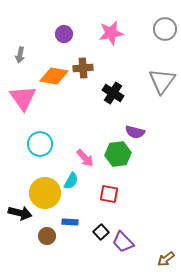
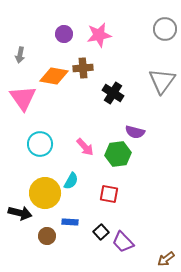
pink star: moved 12 px left, 2 px down
pink arrow: moved 11 px up
